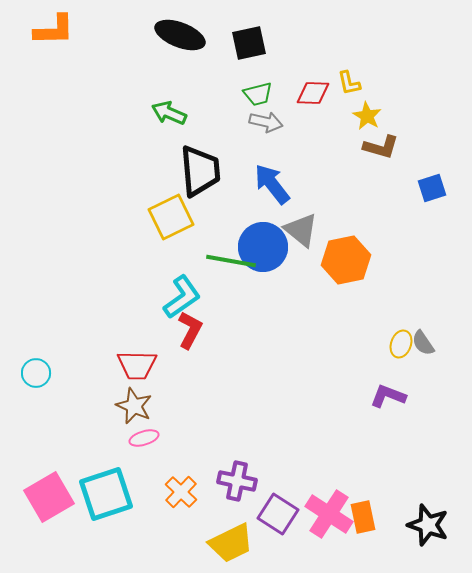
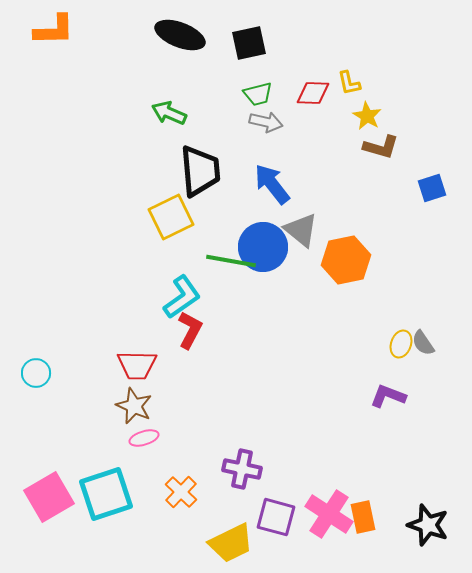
purple cross: moved 5 px right, 12 px up
purple square: moved 2 px left, 3 px down; rotated 18 degrees counterclockwise
